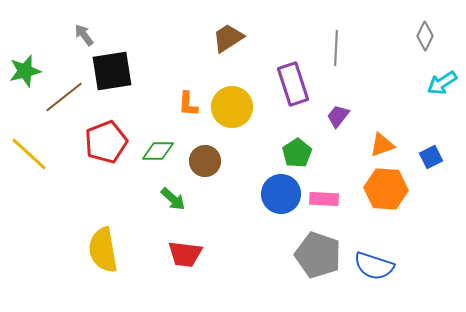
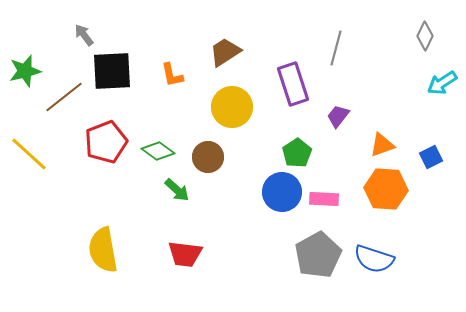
brown trapezoid: moved 3 px left, 14 px down
gray line: rotated 12 degrees clockwise
black square: rotated 6 degrees clockwise
orange L-shape: moved 16 px left, 29 px up; rotated 16 degrees counterclockwise
green diamond: rotated 36 degrees clockwise
brown circle: moved 3 px right, 4 px up
blue circle: moved 1 px right, 2 px up
green arrow: moved 4 px right, 9 px up
gray pentagon: rotated 24 degrees clockwise
blue semicircle: moved 7 px up
